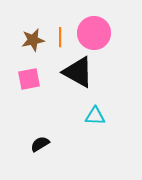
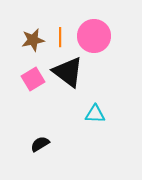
pink circle: moved 3 px down
black triangle: moved 10 px left; rotated 8 degrees clockwise
pink square: moved 4 px right; rotated 20 degrees counterclockwise
cyan triangle: moved 2 px up
